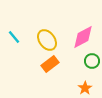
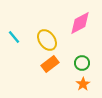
pink diamond: moved 3 px left, 14 px up
green circle: moved 10 px left, 2 px down
orange star: moved 2 px left, 4 px up
